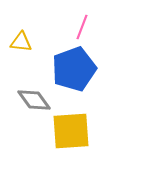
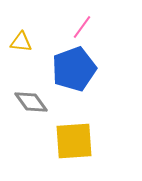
pink line: rotated 15 degrees clockwise
gray diamond: moved 3 px left, 2 px down
yellow square: moved 3 px right, 10 px down
